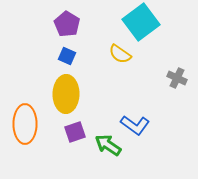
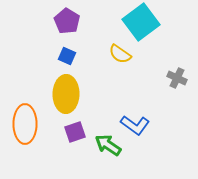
purple pentagon: moved 3 px up
